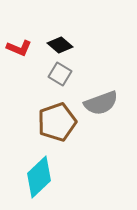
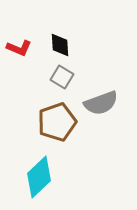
black diamond: rotated 45 degrees clockwise
gray square: moved 2 px right, 3 px down
